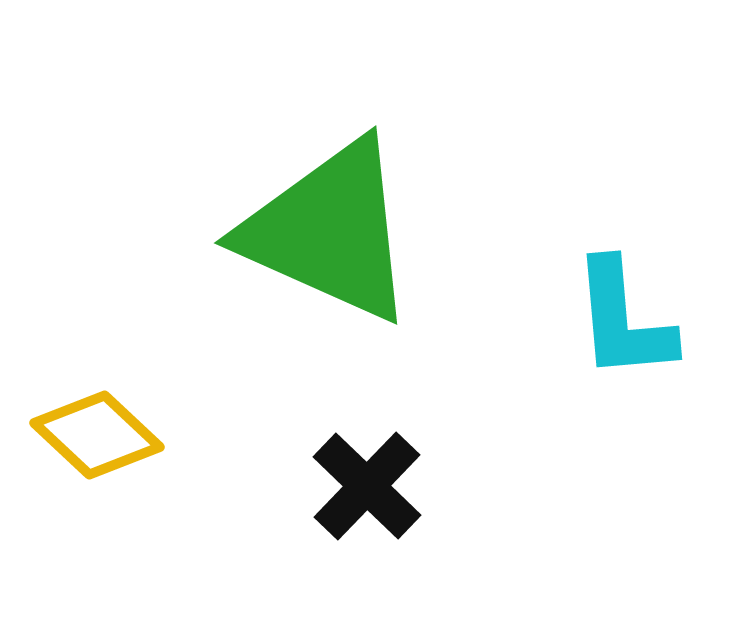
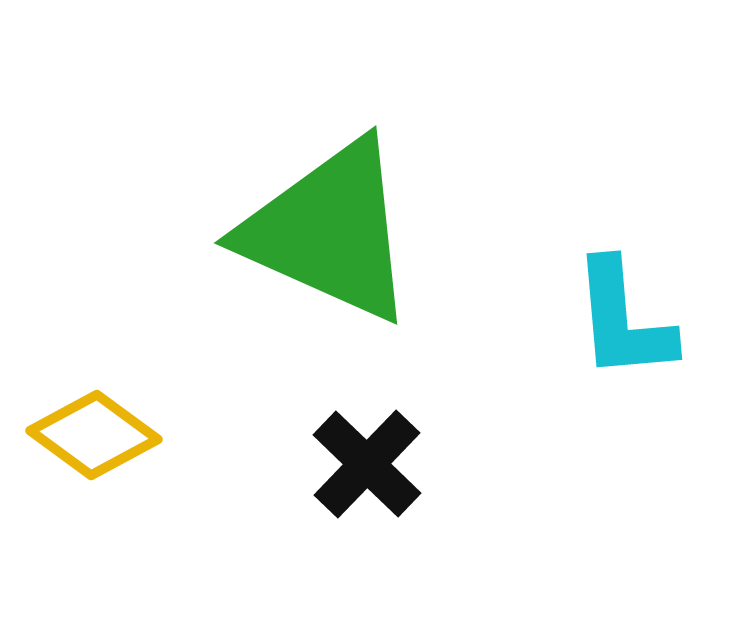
yellow diamond: moved 3 px left; rotated 7 degrees counterclockwise
black cross: moved 22 px up
